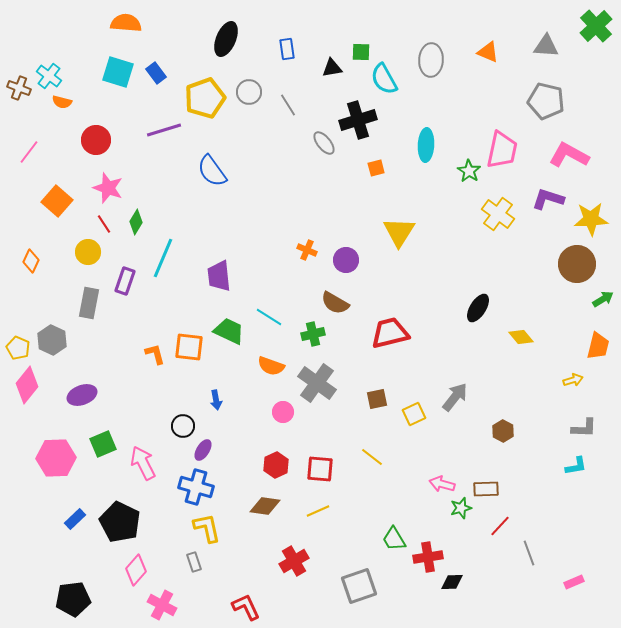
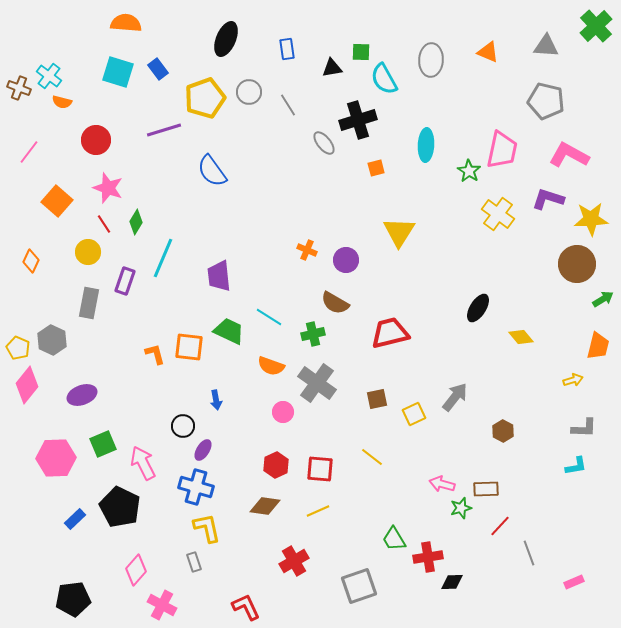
blue rectangle at (156, 73): moved 2 px right, 4 px up
black pentagon at (120, 522): moved 15 px up
